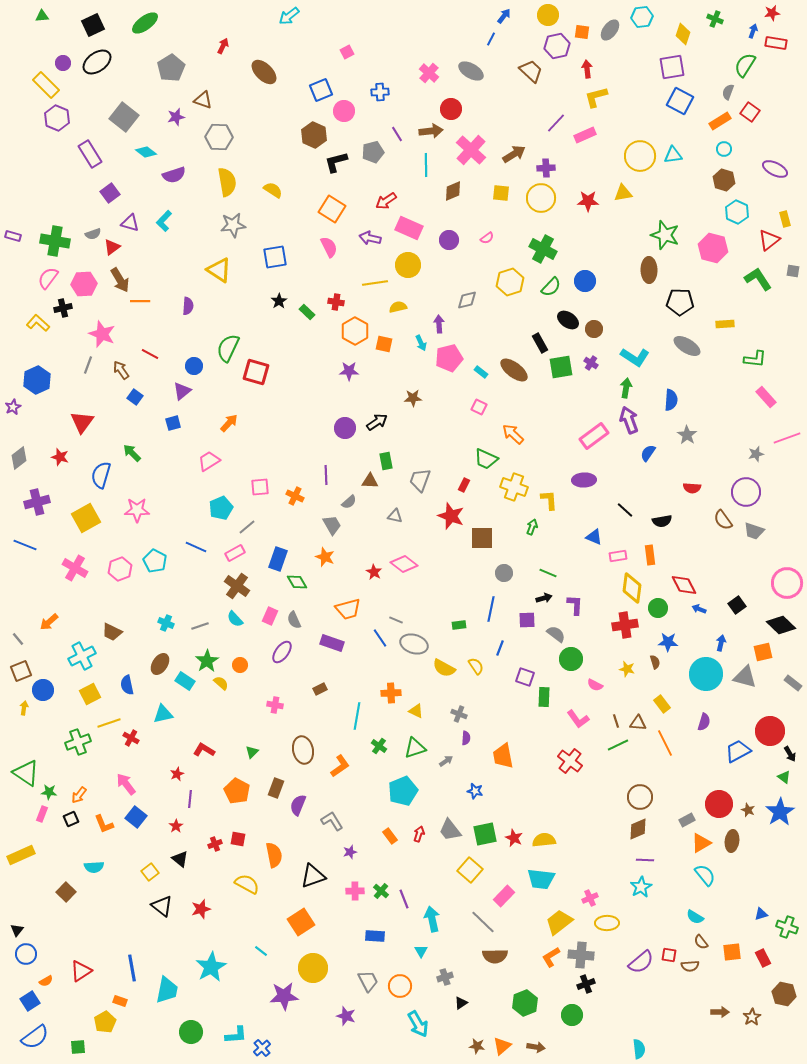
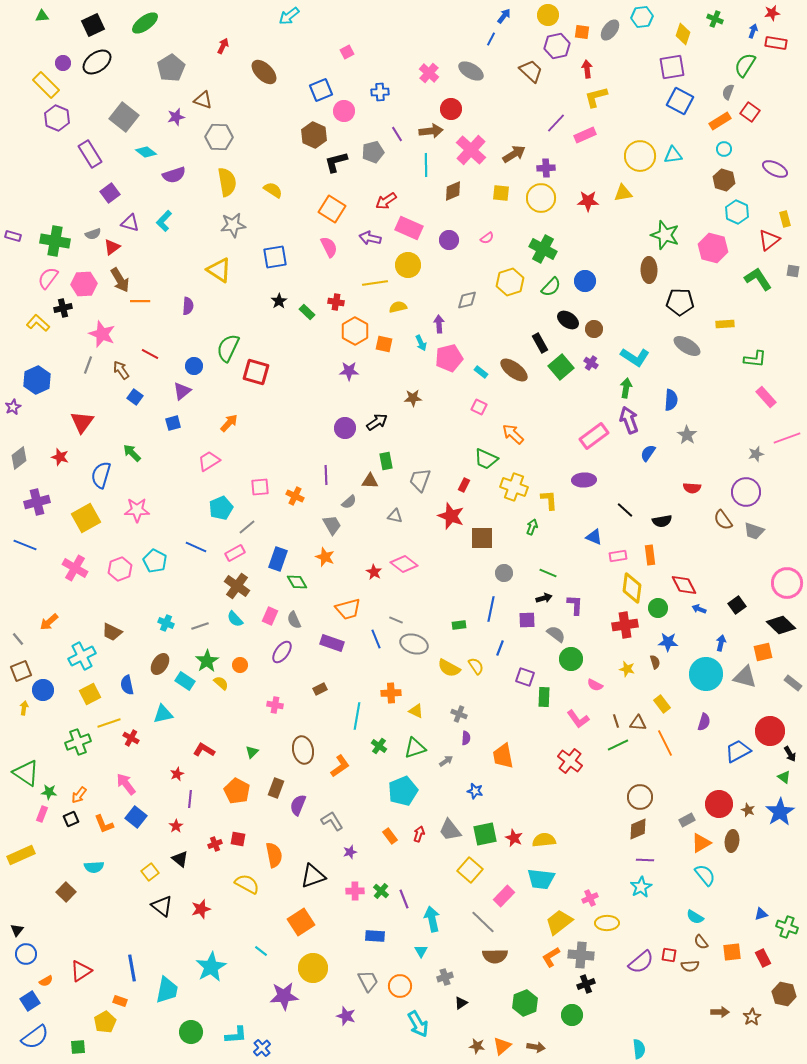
green square at (561, 367): rotated 30 degrees counterclockwise
blue line at (380, 638): moved 4 px left, 1 px down; rotated 12 degrees clockwise
yellow semicircle at (444, 668): moved 5 px right
